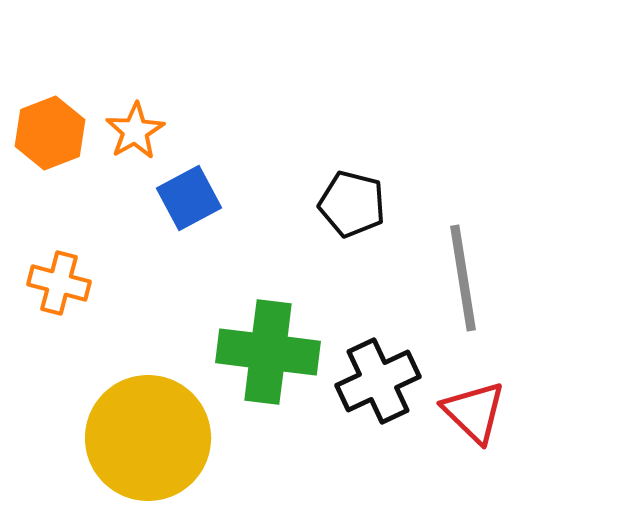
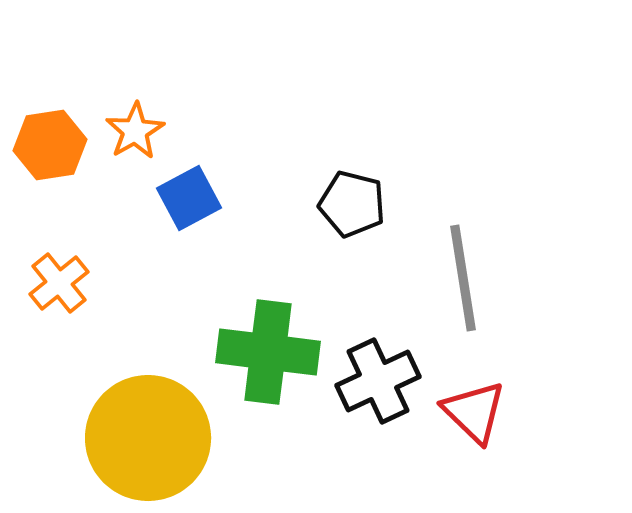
orange hexagon: moved 12 px down; rotated 12 degrees clockwise
orange cross: rotated 36 degrees clockwise
